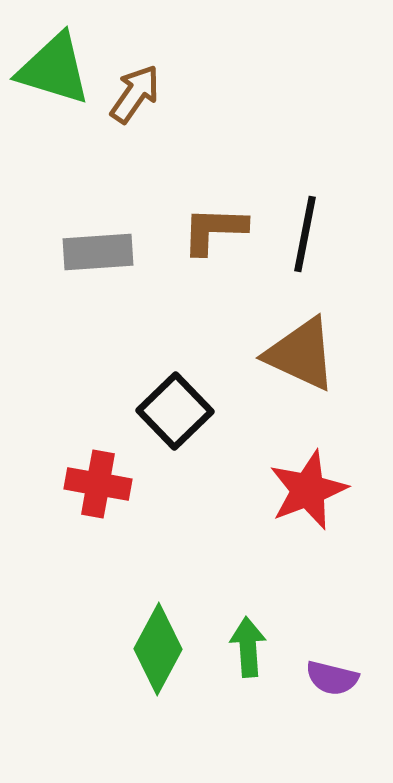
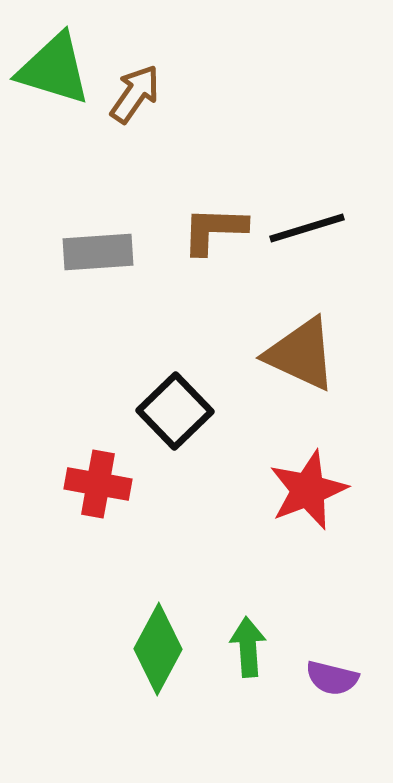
black line: moved 2 px right, 6 px up; rotated 62 degrees clockwise
